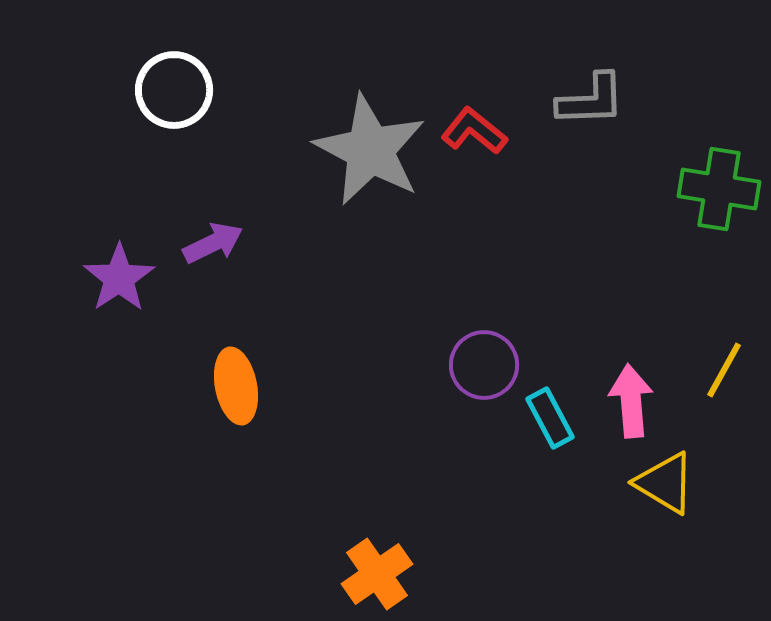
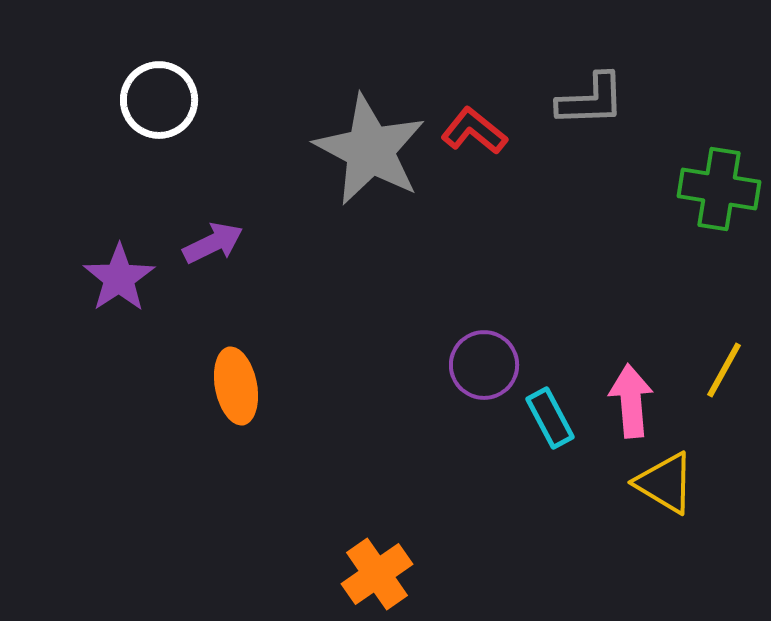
white circle: moved 15 px left, 10 px down
